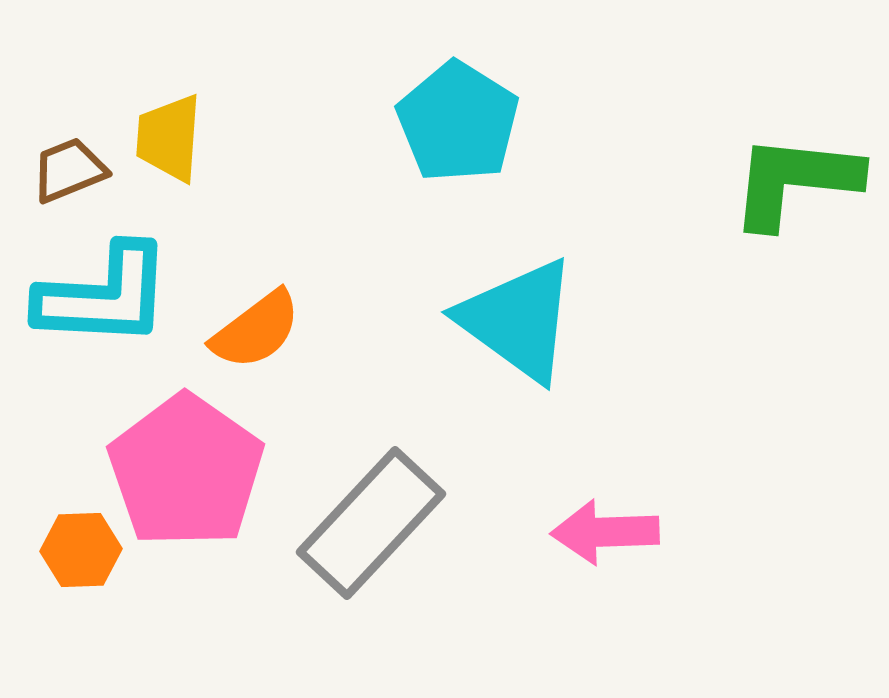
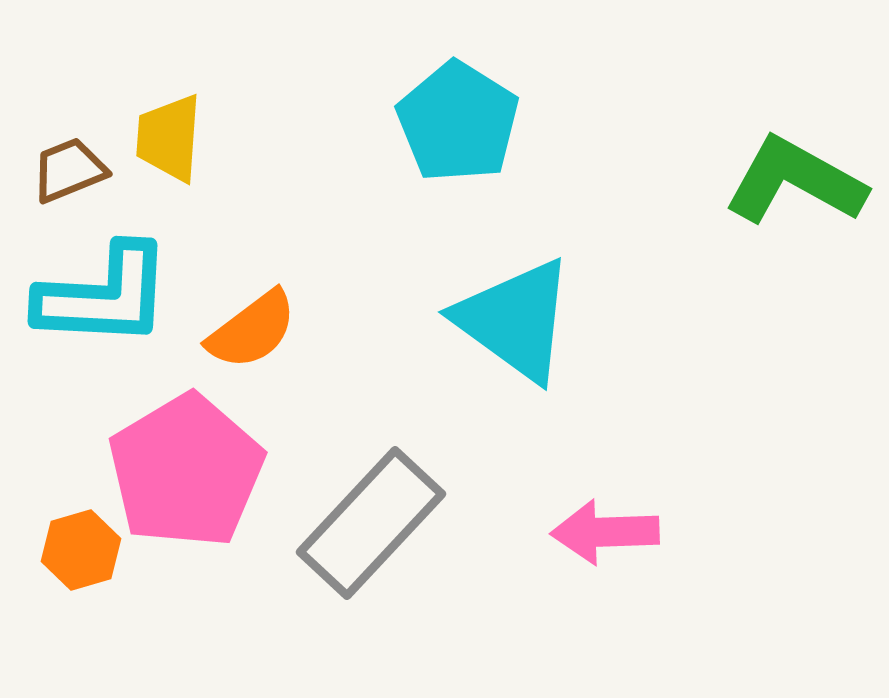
green L-shape: rotated 23 degrees clockwise
cyan triangle: moved 3 px left
orange semicircle: moved 4 px left
pink pentagon: rotated 6 degrees clockwise
orange hexagon: rotated 14 degrees counterclockwise
